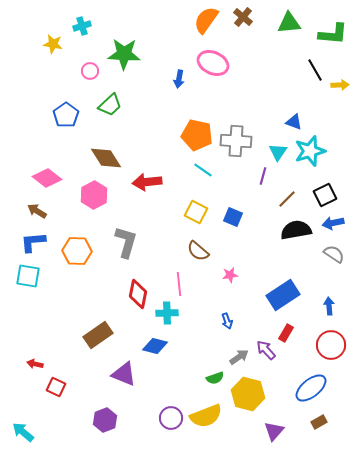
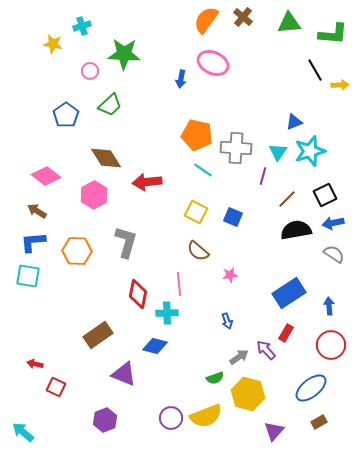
blue arrow at (179, 79): moved 2 px right
blue triangle at (294, 122): rotated 42 degrees counterclockwise
gray cross at (236, 141): moved 7 px down
pink diamond at (47, 178): moved 1 px left, 2 px up
blue rectangle at (283, 295): moved 6 px right, 2 px up
